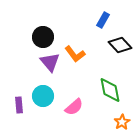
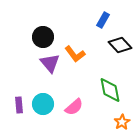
purple triangle: moved 1 px down
cyan circle: moved 8 px down
